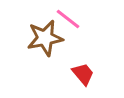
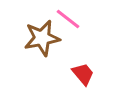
brown star: moved 3 px left
